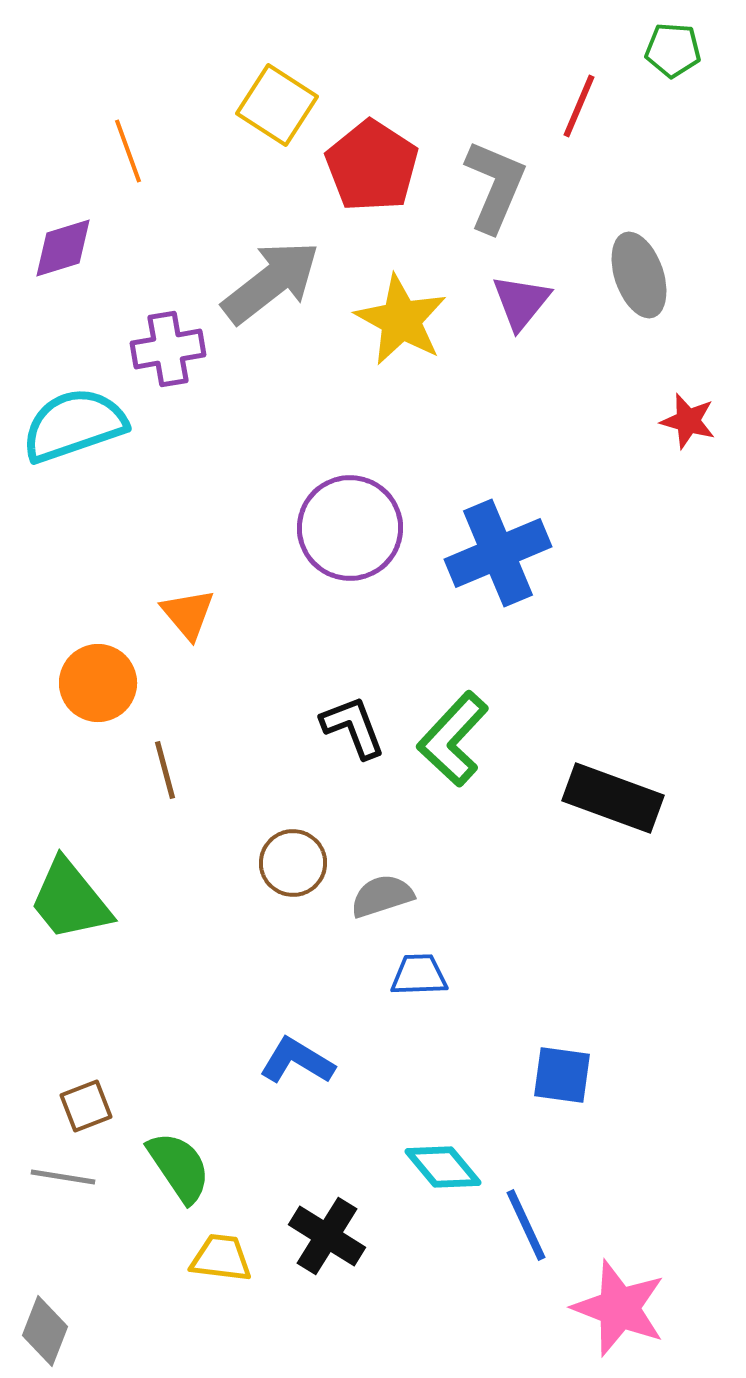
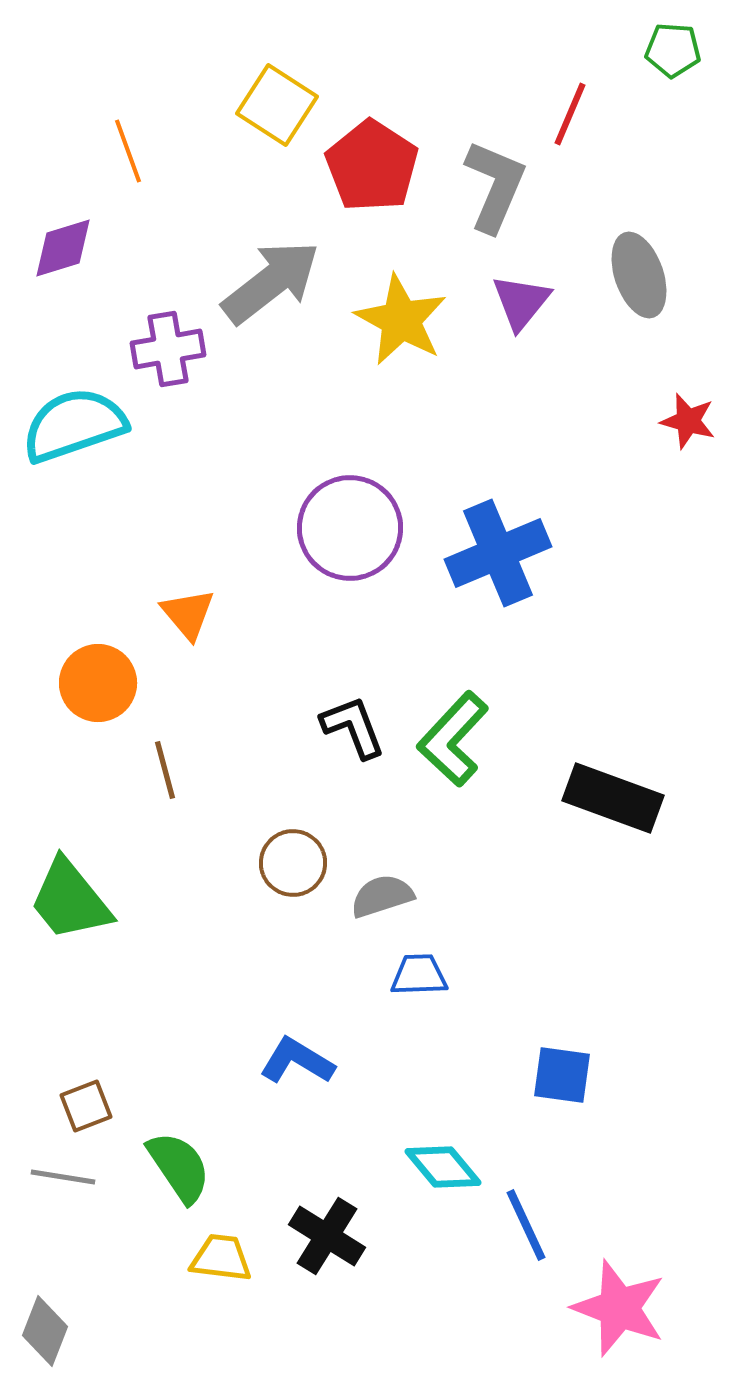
red line: moved 9 px left, 8 px down
